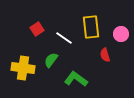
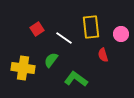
red semicircle: moved 2 px left
